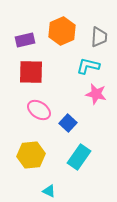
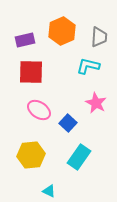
pink star: moved 9 px down; rotated 15 degrees clockwise
